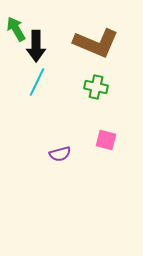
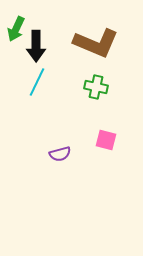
green arrow: rotated 125 degrees counterclockwise
